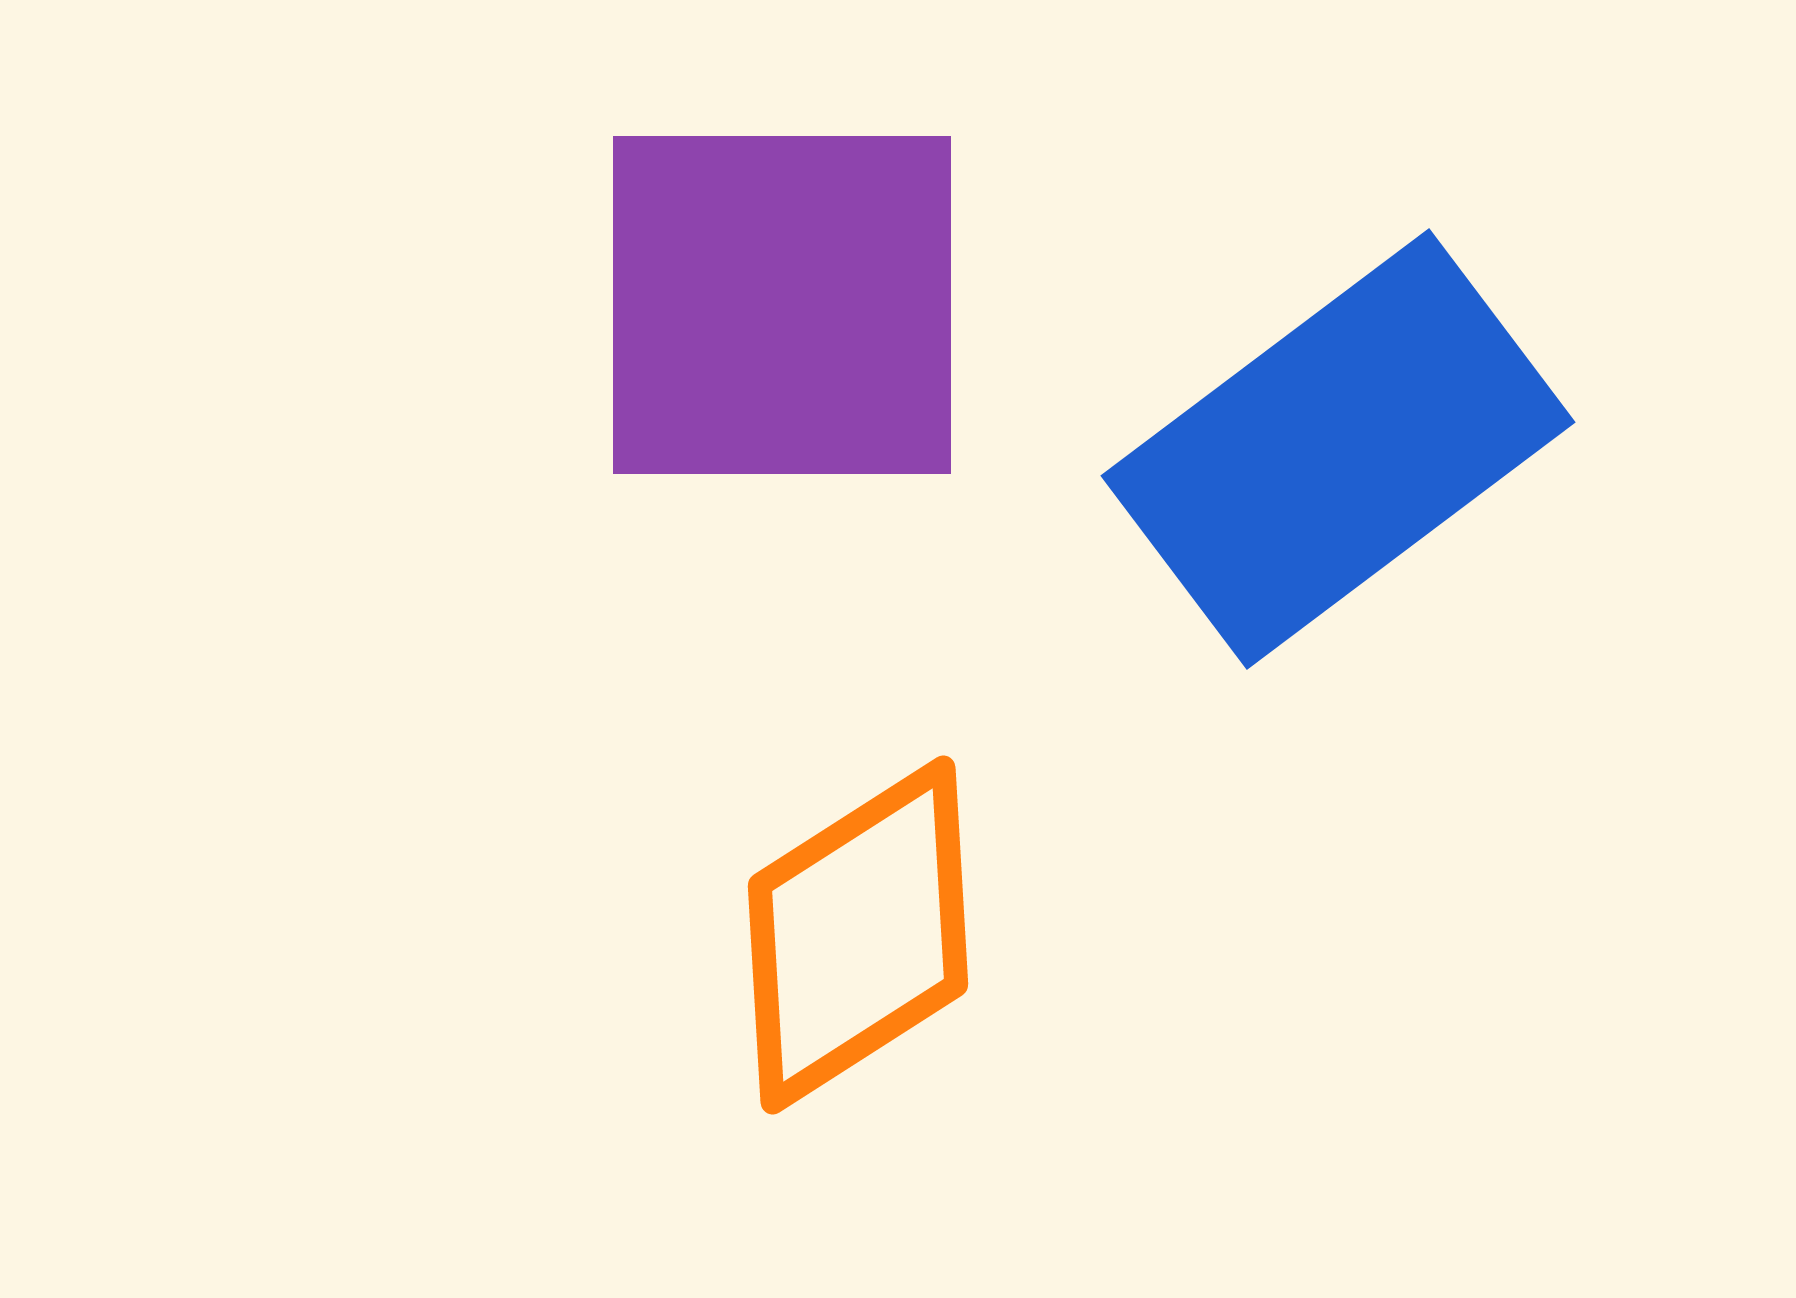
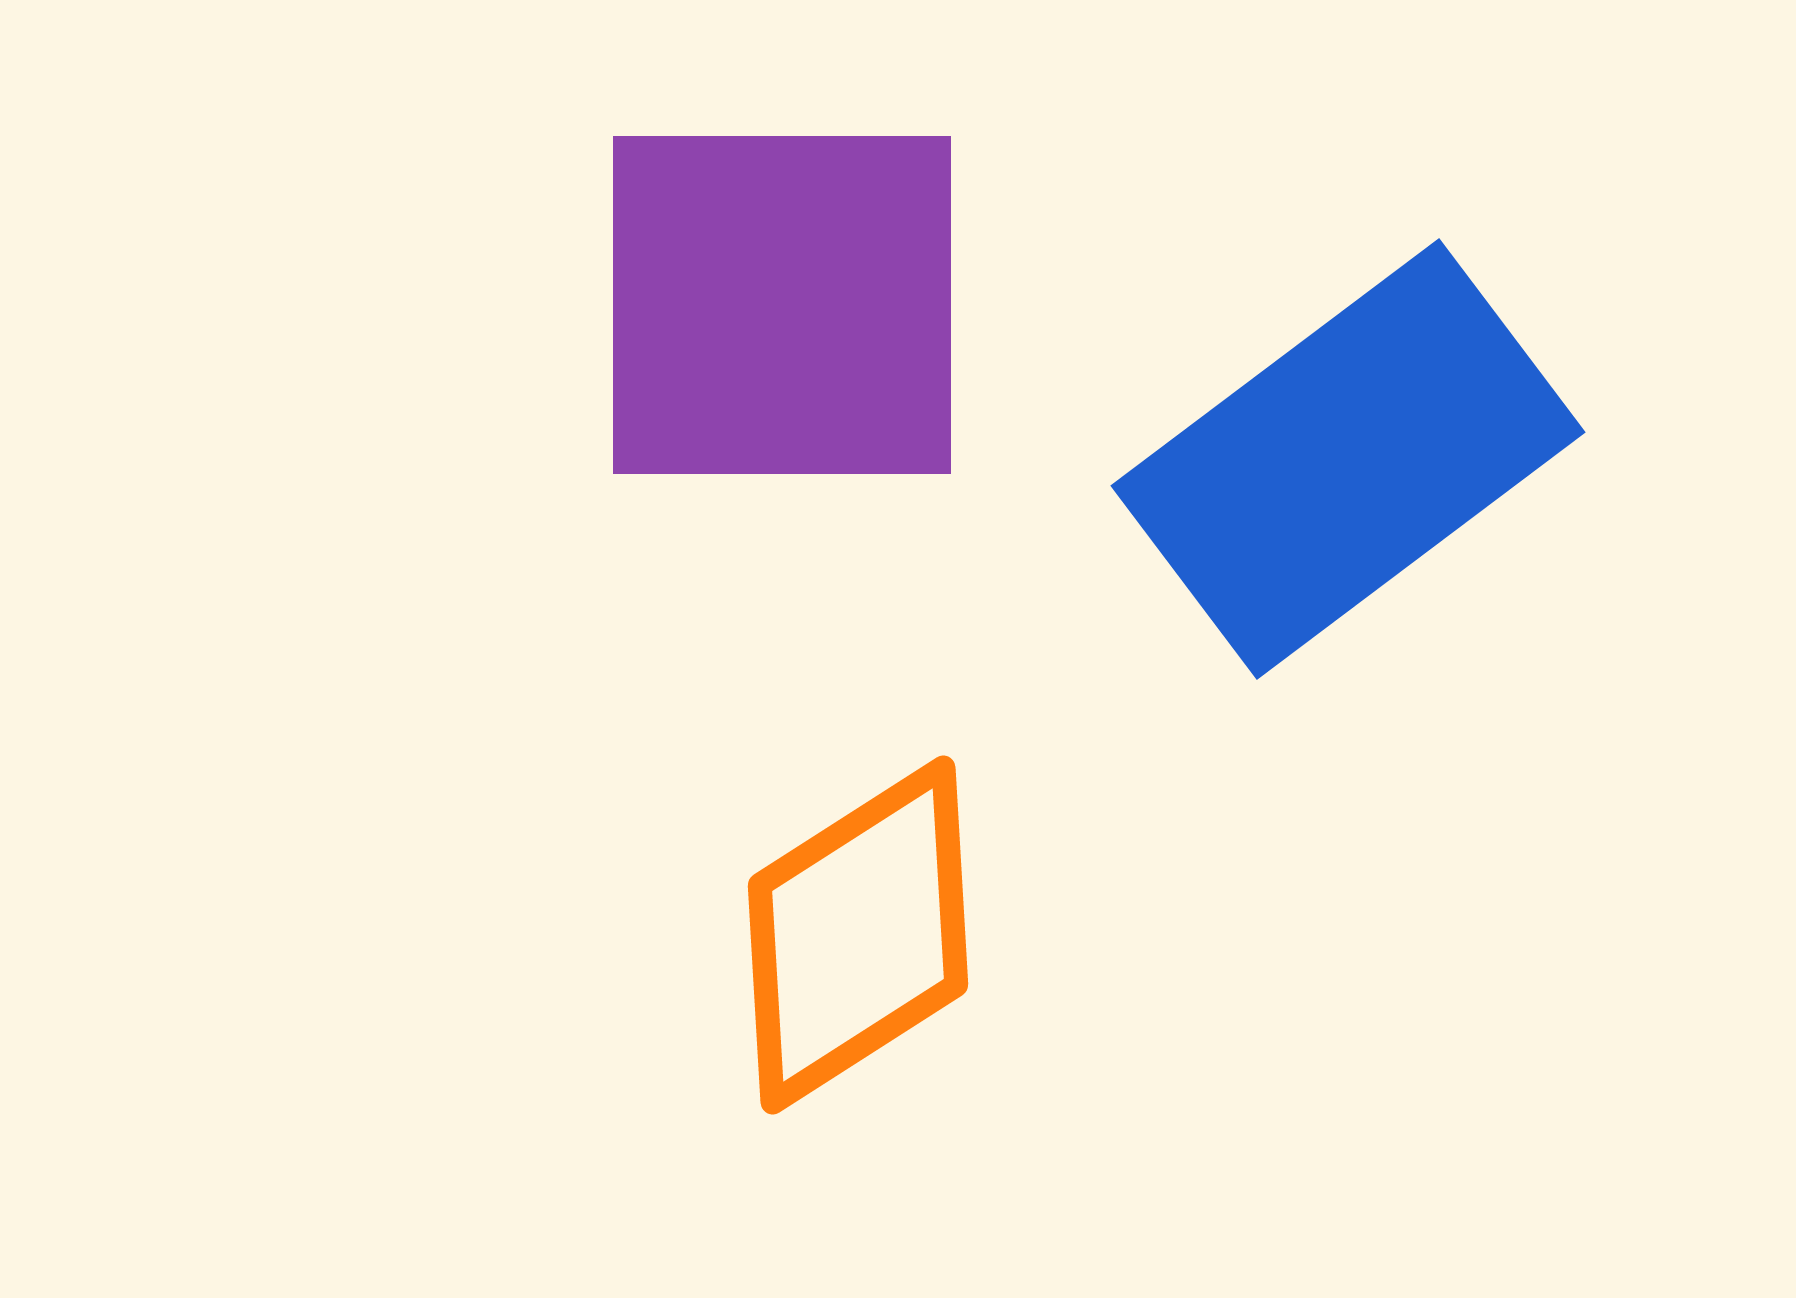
blue rectangle: moved 10 px right, 10 px down
